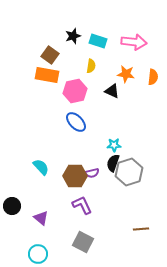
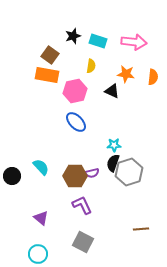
black circle: moved 30 px up
